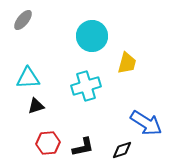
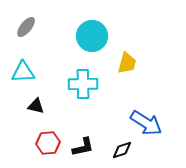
gray ellipse: moved 3 px right, 7 px down
cyan triangle: moved 5 px left, 6 px up
cyan cross: moved 3 px left, 2 px up; rotated 16 degrees clockwise
black triangle: rotated 30 degrees clockwise
